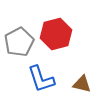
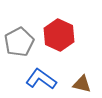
red hexagon: moved 3 px right, 1 px down; rotated 20 degrees counterclockwise
blue L-shape: rotated 144 degrees clockwise
